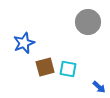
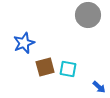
gray circle: moved 7 px up
